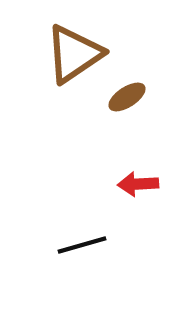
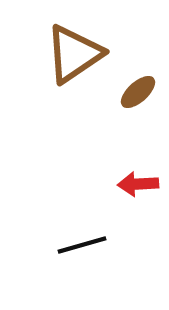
brown ellipse: moved 11 px right, 5 px up; rotated 9 degrees counterclockwise
